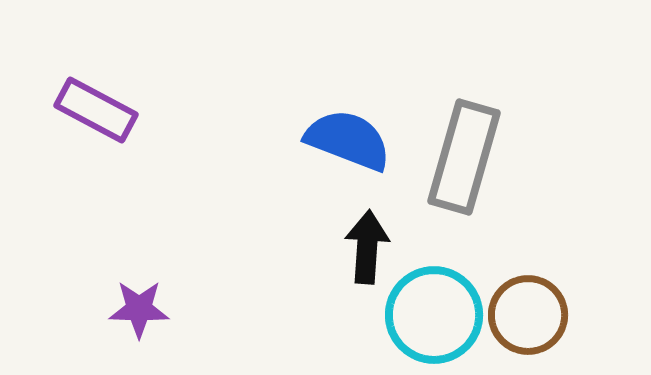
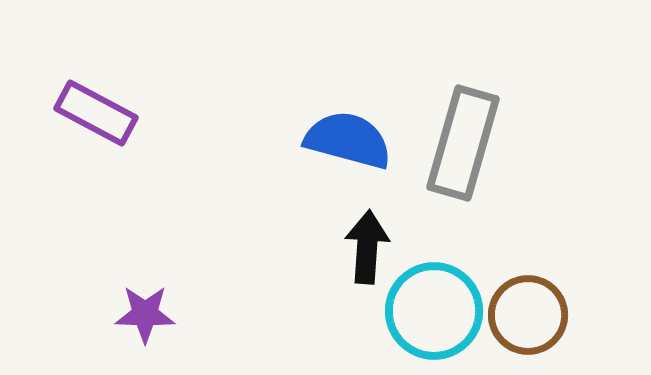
purple rectangle: moved 3 px down
blue semicircle: rotated 6 degrees counterclockwise
gray rectangle: moved 1 px left, 14 px up
purple star: moved 6 px right, 5 px down
cyan circle: moved 4 px up
